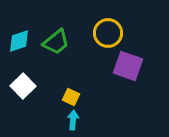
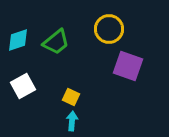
yellow circle: moved 1 px right, 4 px up
cyan diamond: moved 1 px left, 1 px up
white square: rotated 15 degrees clockwise
cyan arrow: moved 1 px left, 1 px down
